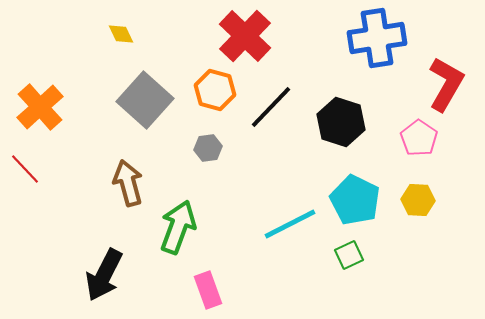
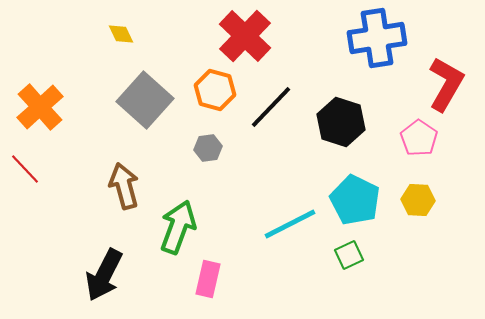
brown arrow: moved 4 px left, 3 px down
pink rectangle: moved 11 px up; rotated 33 degrees clockwise
